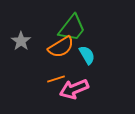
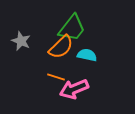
gray star: rotated 12 degrees counterclockwise
orange semicircle: rotated 12 degrees counterclockwise
cyan semicircle: rotated 48 degrees counterclockwise
orange line: moved 2 px up; rotated 36 degrees clockwise
